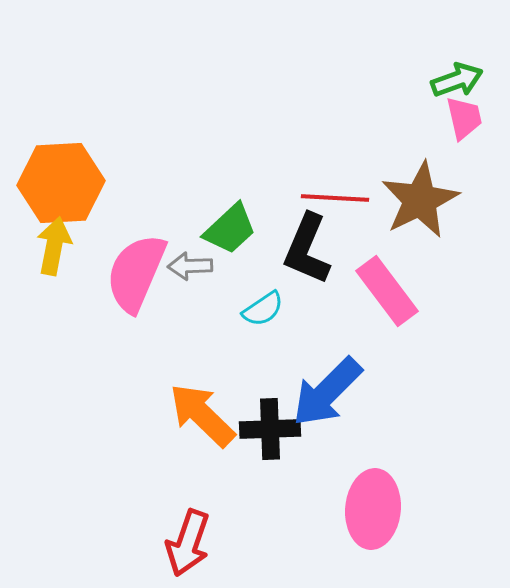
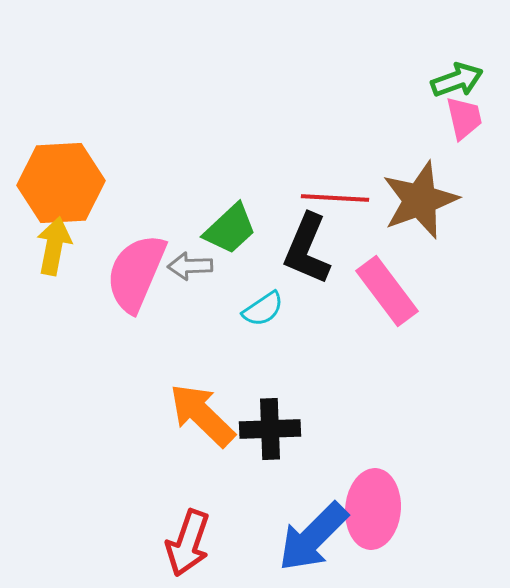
brown star: rotated 6 degrees clockwise
blue arrow: moved 14 px left, 145 px down
